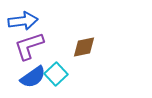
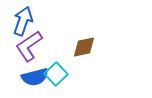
blue arrow: rotated 64 degrees counterclockwise
purple L-shape: rotated 16 degrees counterclockwise
blue semicircle: moved 2 px right; rotated 20 degrees clockwise
